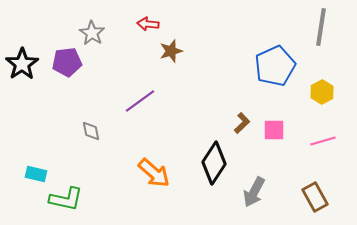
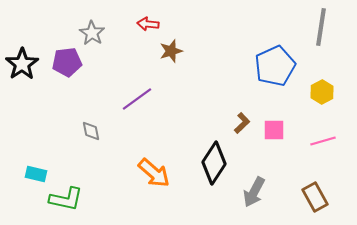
purple line: moved 3 px left, 2 px up
